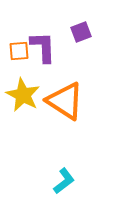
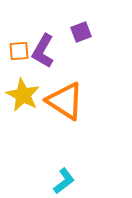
purple L-shape: moved 4 px down; rotated 148 degrees counterclockwise
